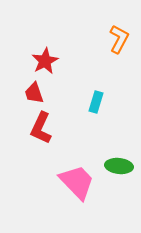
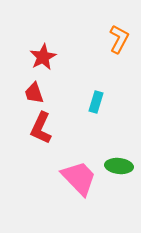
red star: moved 2 px left, 4 px up
pink trapezoid: moved 2 px right, 4 px up
